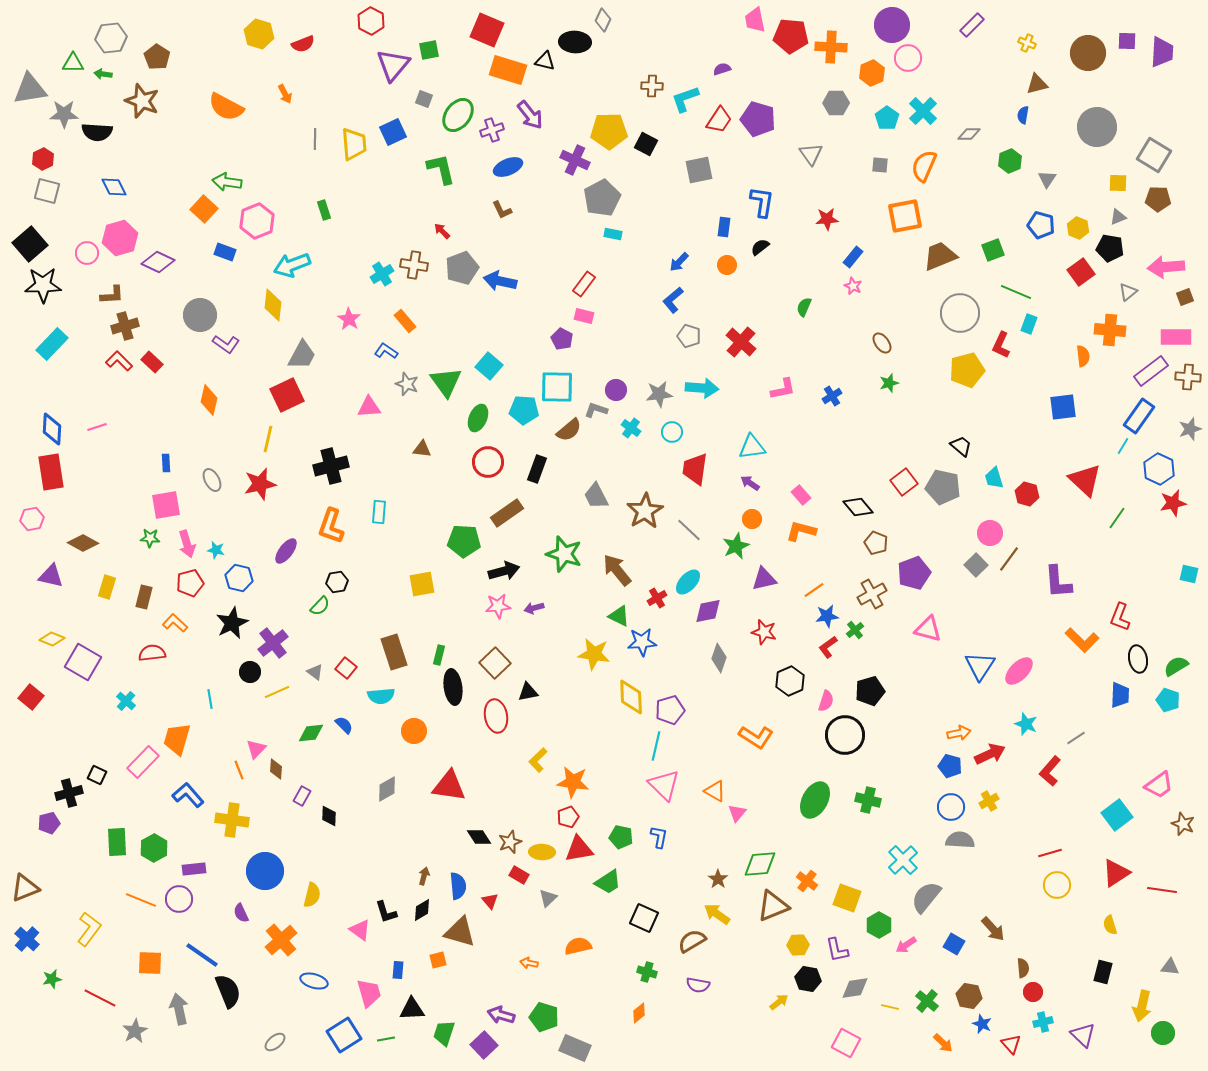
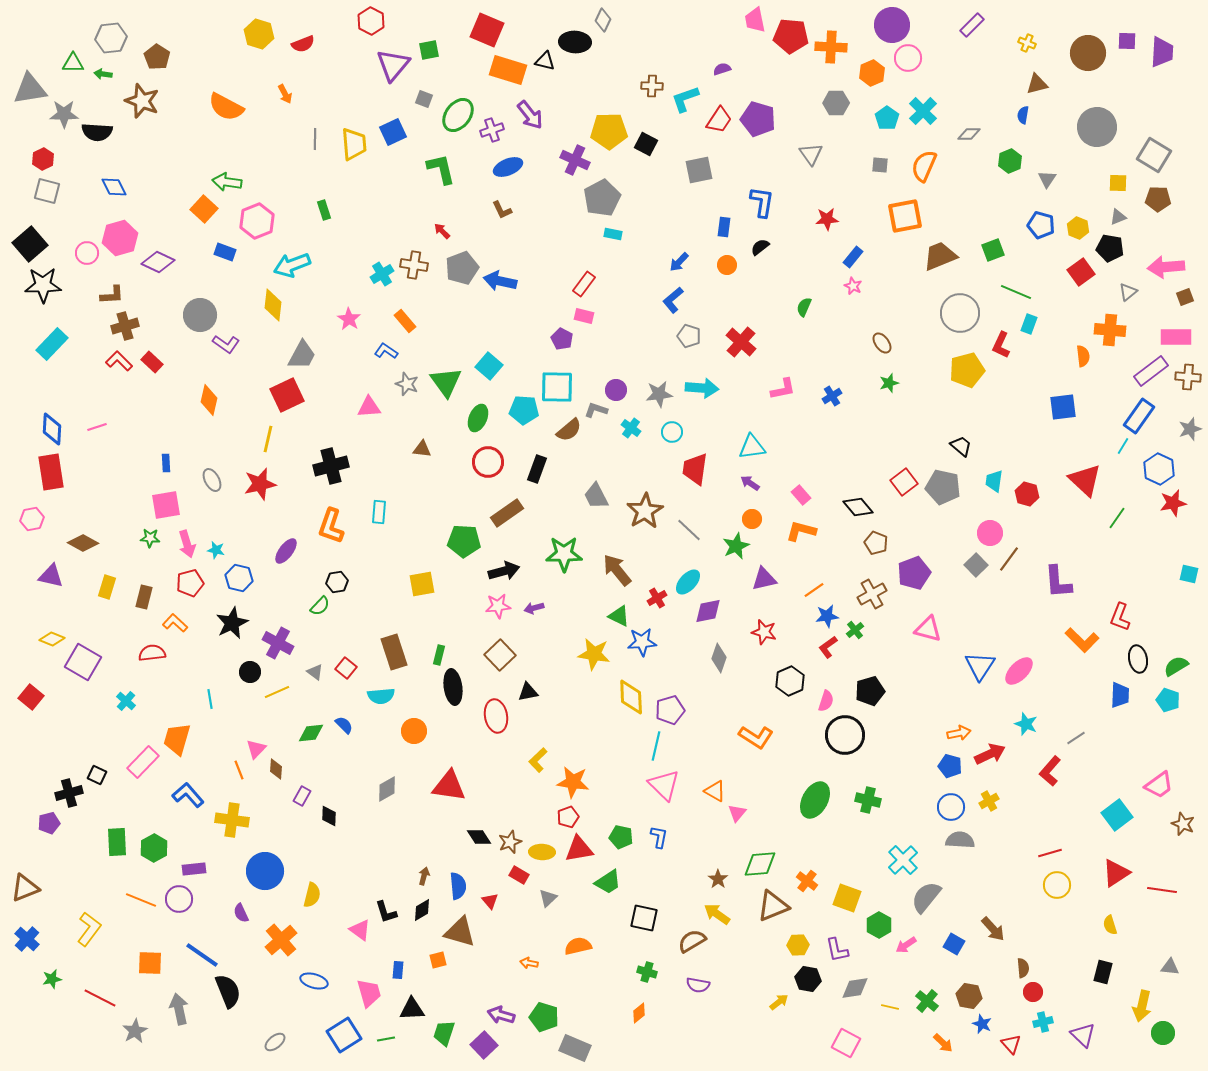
cyan trapezoid at (994, 478): moved 3 px down; rotated 25 degrees clockwise
green star at (564, 554): rotated 18 degrees counterclockwise
purple cross at (273, 643): moved 5 px right; rotated 24 degrees counterclockwise
brown square at (495, 663): moved 5 px right, 8 px up
black square at (644, 918): rotated 12 degrees counterclockwise
